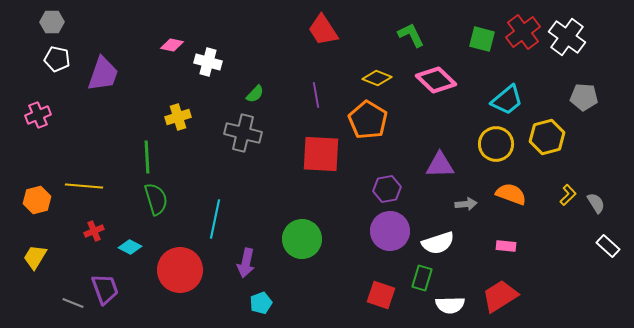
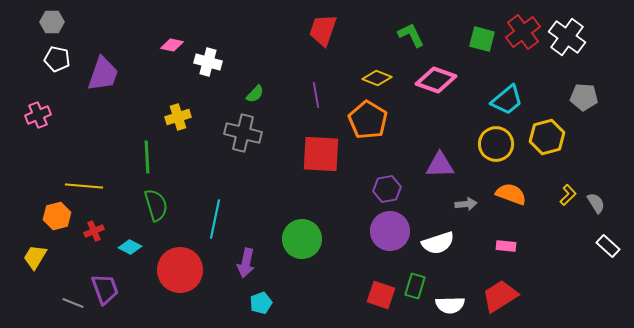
red trapezoid at (323, 30): rotated 52 degrees clockwise
pink diamond at (436, 80): rotated 24 degrees counterclockwise
green semicircle at (156, 199): moved 6 px down
orange hexagon at (37, 200): moved 20 px right, 16 px down
green rectangle at (422, 278): moved 7 px left, 8 px down
